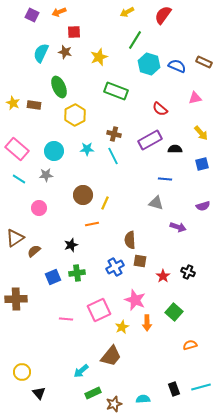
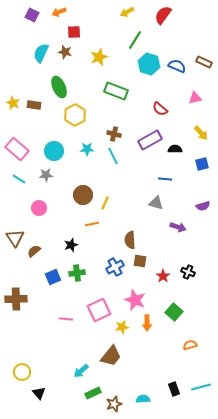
brown triangle at (15, 238): rotated 30 degrees counterclockwise
yellow star at (122, 327): rotated 16 degrees clockwise
